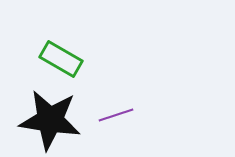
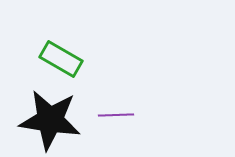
purple line: rotated 16 degrees clockwise
